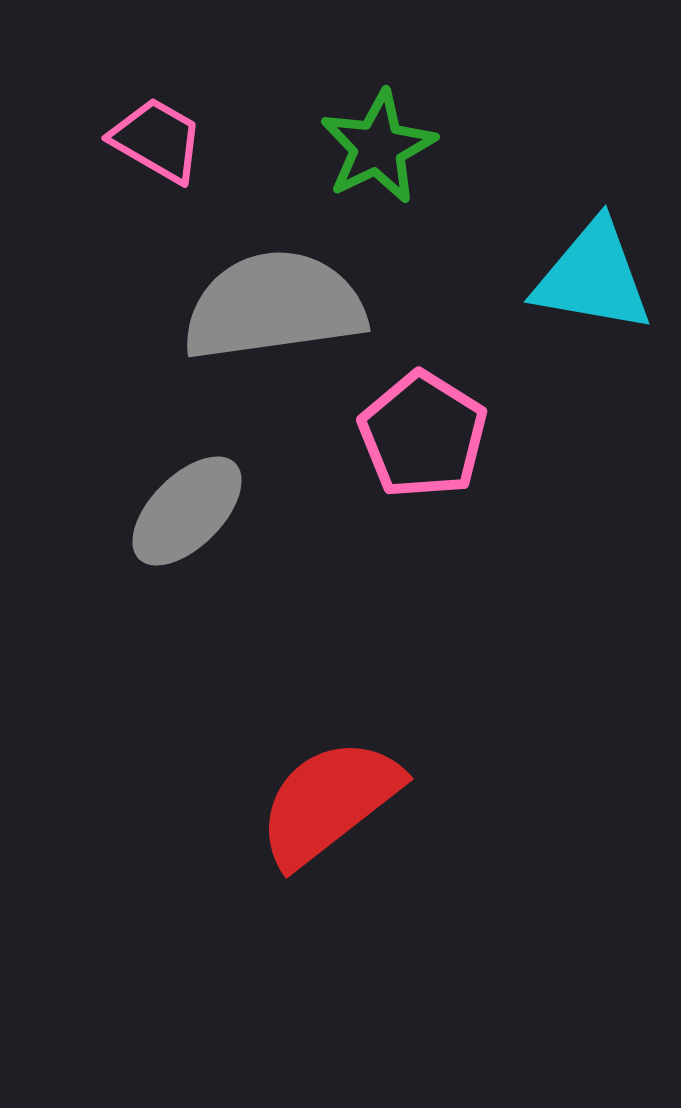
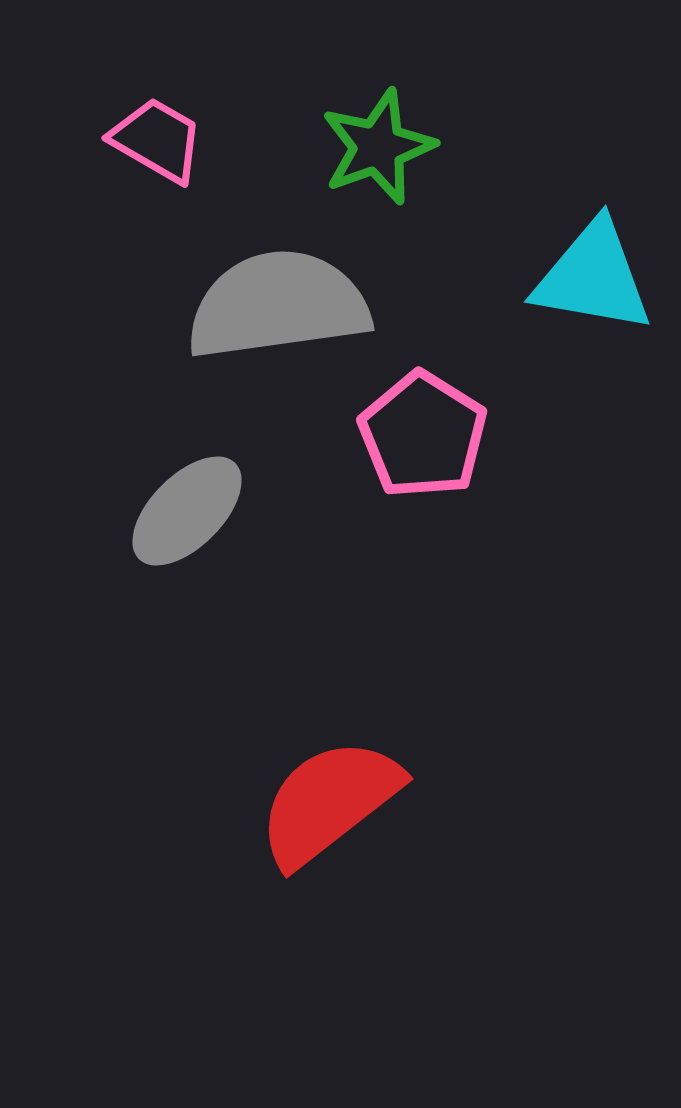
green star: rotated 6 degrees clockwise
gray semicircle: moved 4 px right, 1 px up
